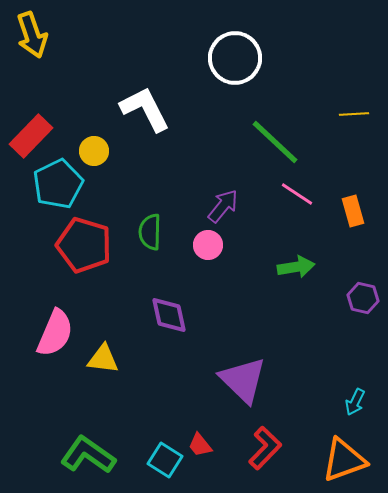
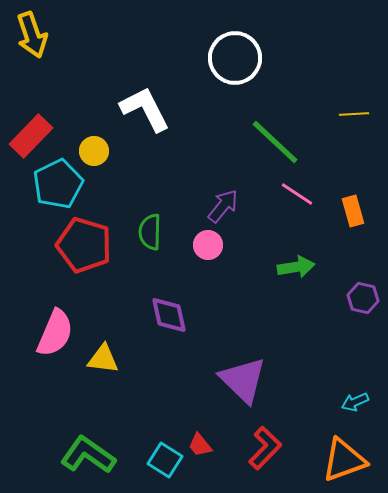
cyan arrow: rotated 40 degrees clockwise
